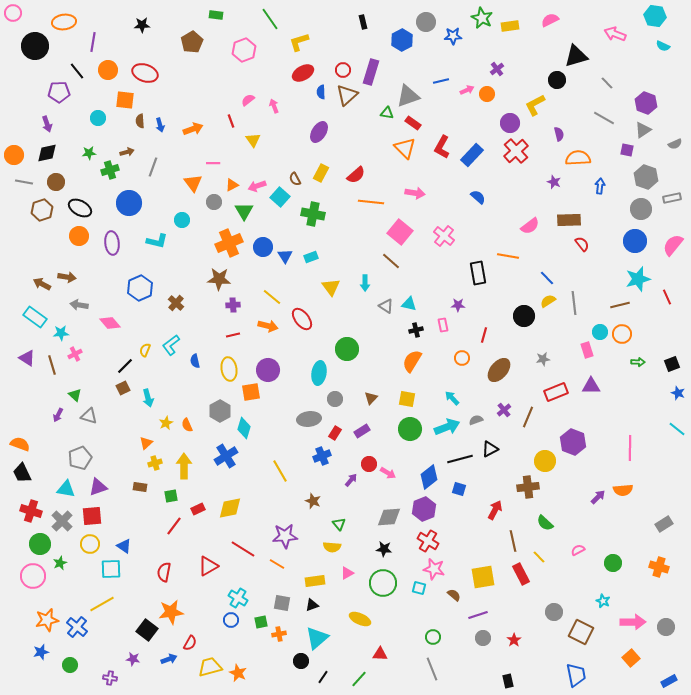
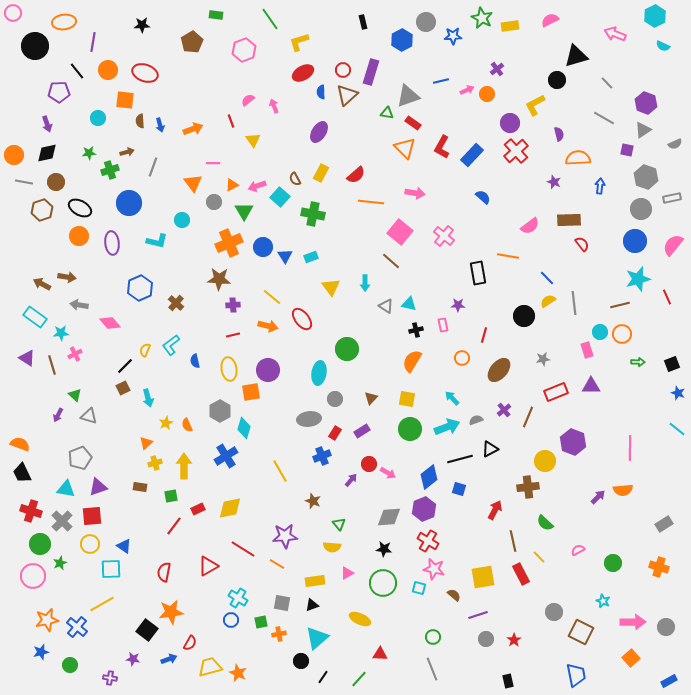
cyan hexagon at (655, 16): rotated 25 degrees clockwise
blue semicircle at (478, 197): moved 5 px right
gray circle at (483, 638): moved 3 px right, 1 px down
